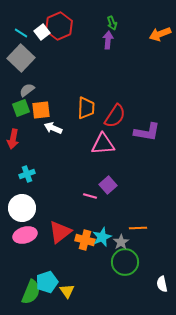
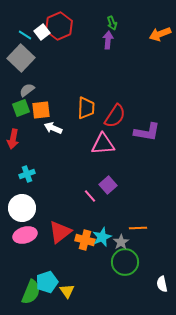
cyan line: moved 4 px right, 2 px down
pink line: rotated 32 degrees clockwise
